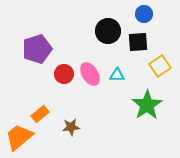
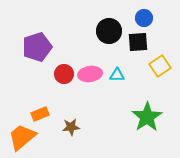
blue circle: moved 4 px down
black circle: moved 1 px right
purple pentagon: moved 2 px up
pink ellipse: rotated 65 degrees counterclockwise
green star: moved 12 px down
orange rectangle: rotated 18 degrees clockwise
orange trapezoid: moved 3 px right
